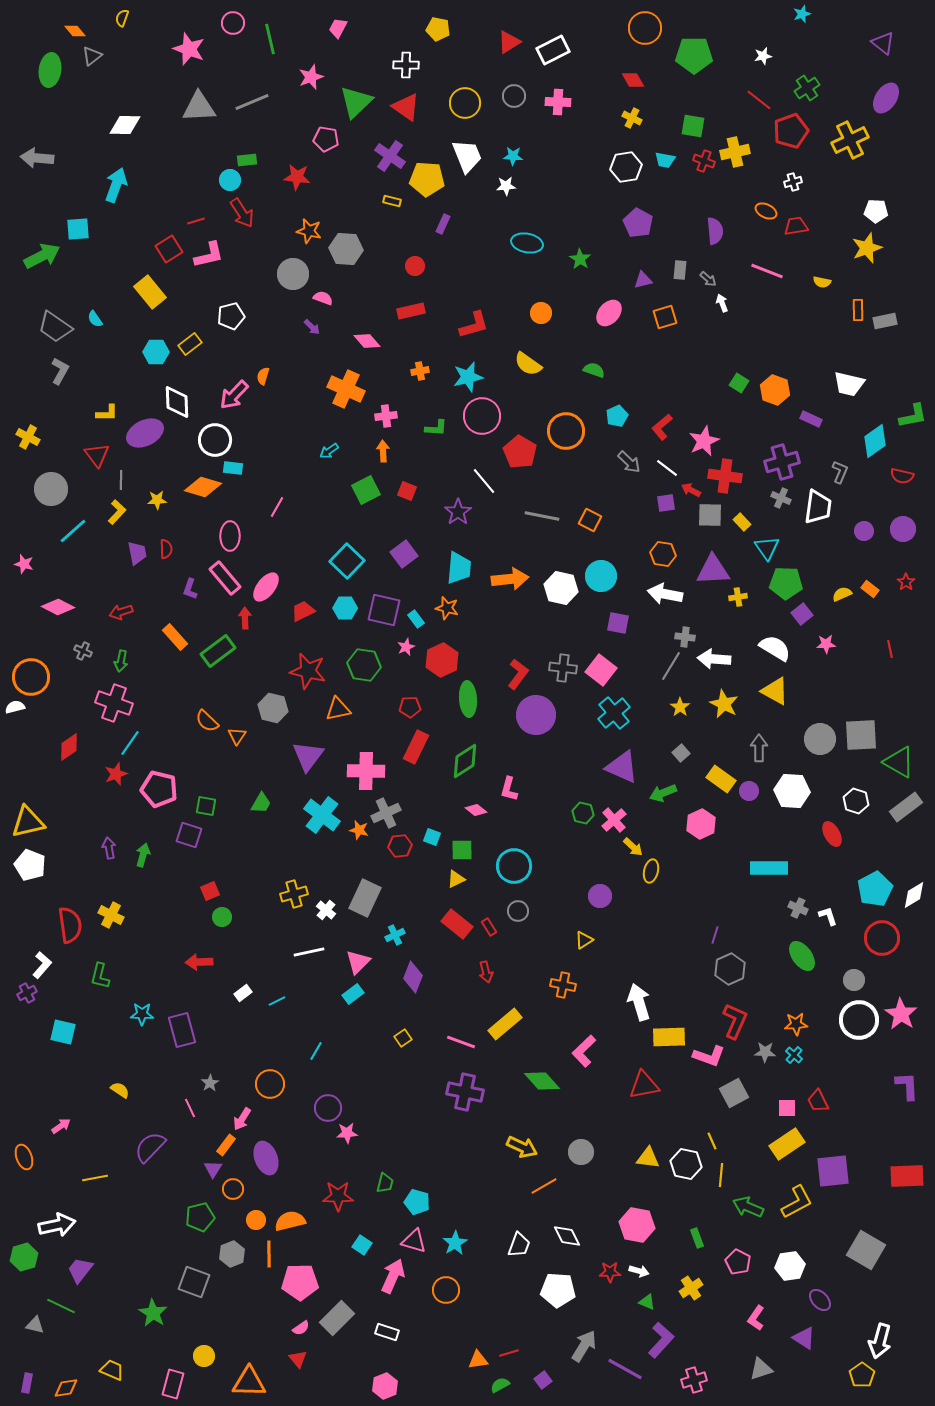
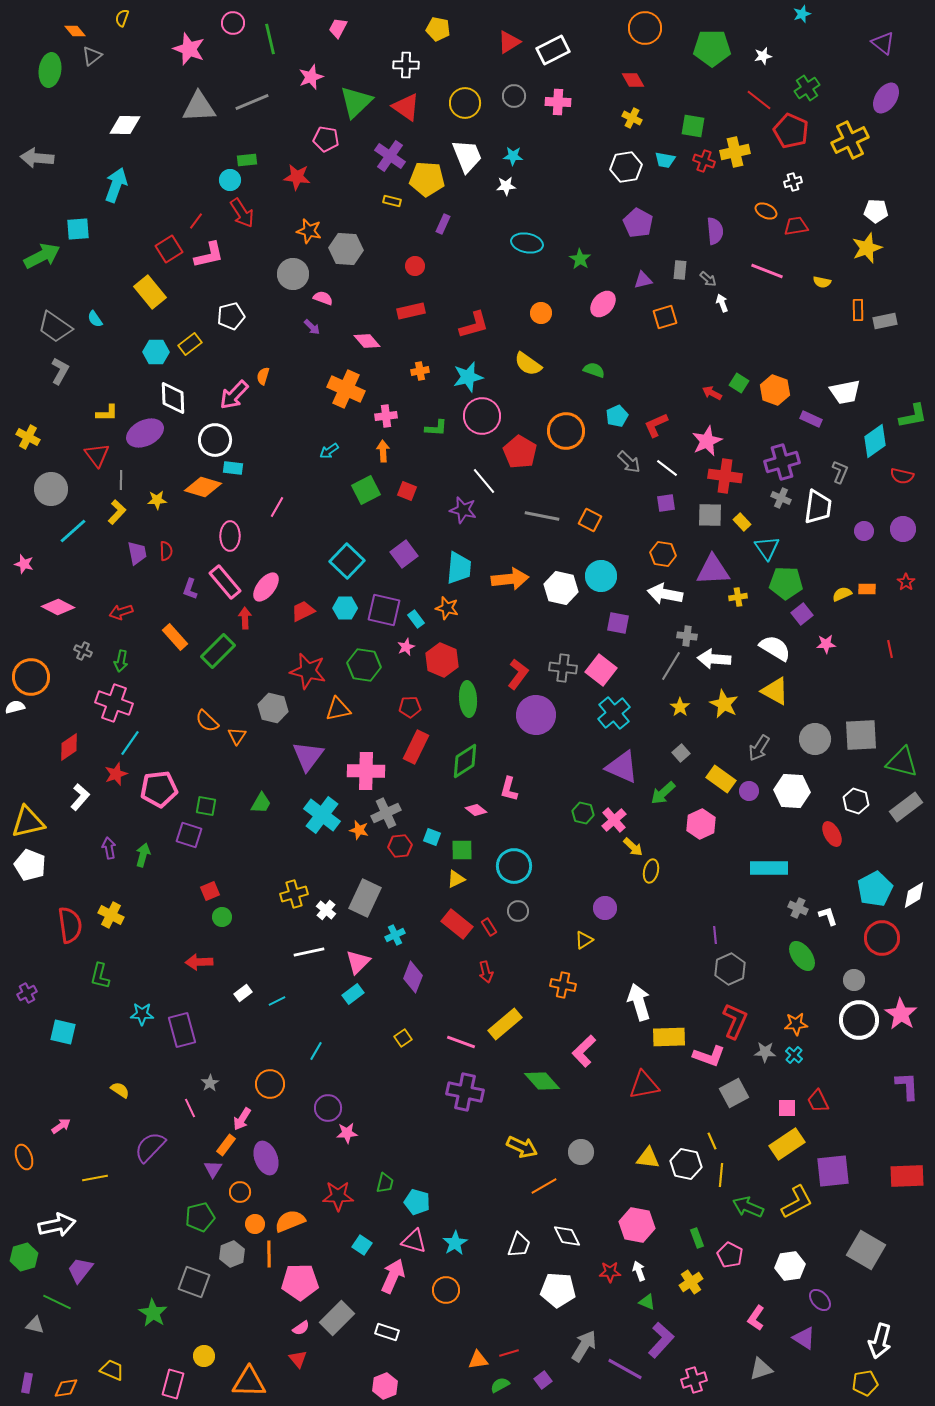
green pentagon at (694, 55): moved 18 px right, 7 px up
red pentagon at (791, 131): rotated 28 degrees counterclockwise
red line at (196, 221): rotated 36 degrees counterclockwise
pink ellipse at (609, 313): moved 6 px left, 9 px up
white trapezoid at (849, 384): moved 4 px left, 8 px down; rotated 24 degrees counterclockwise
white diamond at (177, 402): moved 4 px left, 4 px up
red L-shape at (662, 427): moved 6 px left, 2 px up; rotated 16 degrees clockwise
pink star at (704, 441): moved 3 px right
red arrow at (691, 490): moved 21 px right, 97 px up
purple star at (458, 512): moved 5 px right, 2 px up; rotated 24 degrees counterclockwise
red semicircle at (166, 549): moved 2 px down
pink rectangle at (225, 578): moved 4 px down
orange rectangle at (870, 589): moved 3 px left; rotated 36 degrees counterclockwise
gray cross at (685, 637): moved 2 px right, 1 px up
green rectangle at (218, 651): rotated 8 degrees counterclockwise
red hexagon at (442, 660): rotated 12 degrees counterclockwise
gray circle at (820, 739): moved 5 px left
gray arrow at (759, 748): rotated 148 degrees counterclockwise
green triangle at (899, 762): moved 3 px right; rotated 16 degrees counterclockwise
pink pentagon at (159, 789): rotated 21 degrees counterclockwise
green arrow at (663, 793): rotated 20 degrees counterclockwise
purple circle at (600, 896): moved 5 px right, 12 px down
purple line at (715, 935): rotated 24 degrees counterclockwise
white L-shape at (42, 965): moved 38 px right, 168 px up
orange circle at (233, 1189): moved 7 px right, 3 px down
orange circle at (256, 1220): moved 1 px left, 4 px down
orange semicircle at (290, 1221): rotated 8 degrees counterclockwise
pink pentagon at (738, 1262): moved 8 px left, 7 px up
white arrow at (639, 1271): rotated 126 degrees counterclockwise
yellow cross at (691, 1288): moved 6 px up
green line at (61, 1306): moved 4 px left, 4 px up
yellow pentagon at (862, 1375): moved 3 px right, 8 px down; rotated 25 degrees clockwise
